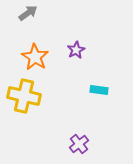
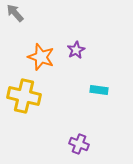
gray arrow: moved 13 px left; rotated 96 degrees counterclockwise
orange star: moved 6 px right; rotated 12 degrees counterclockwise
purple cross: rotated 30 degrees counterclockwise
